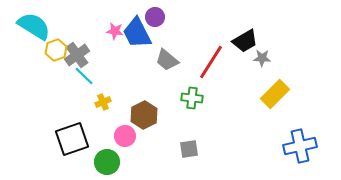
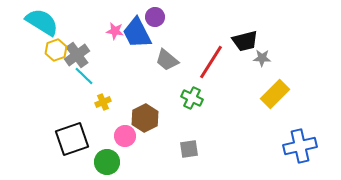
cyan semicircle: moved 8 px right, 4 px up
black trapezoid: rotated 16 degrees clockwise
green cross: rotated 20 degrees clockwise
brown hexagon: moved 1 px right, 3 px down
